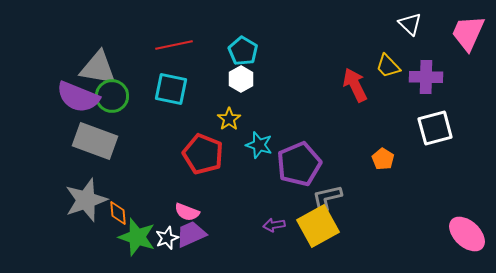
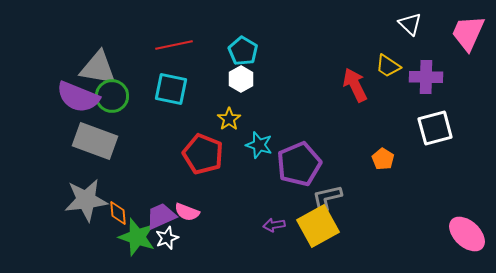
yellow trapezoid: rotated 12 degrees counterclockwise
gray star: rotated 12 degrees clockwise
purple trapezoid: moved 30 px left, 18 px up
